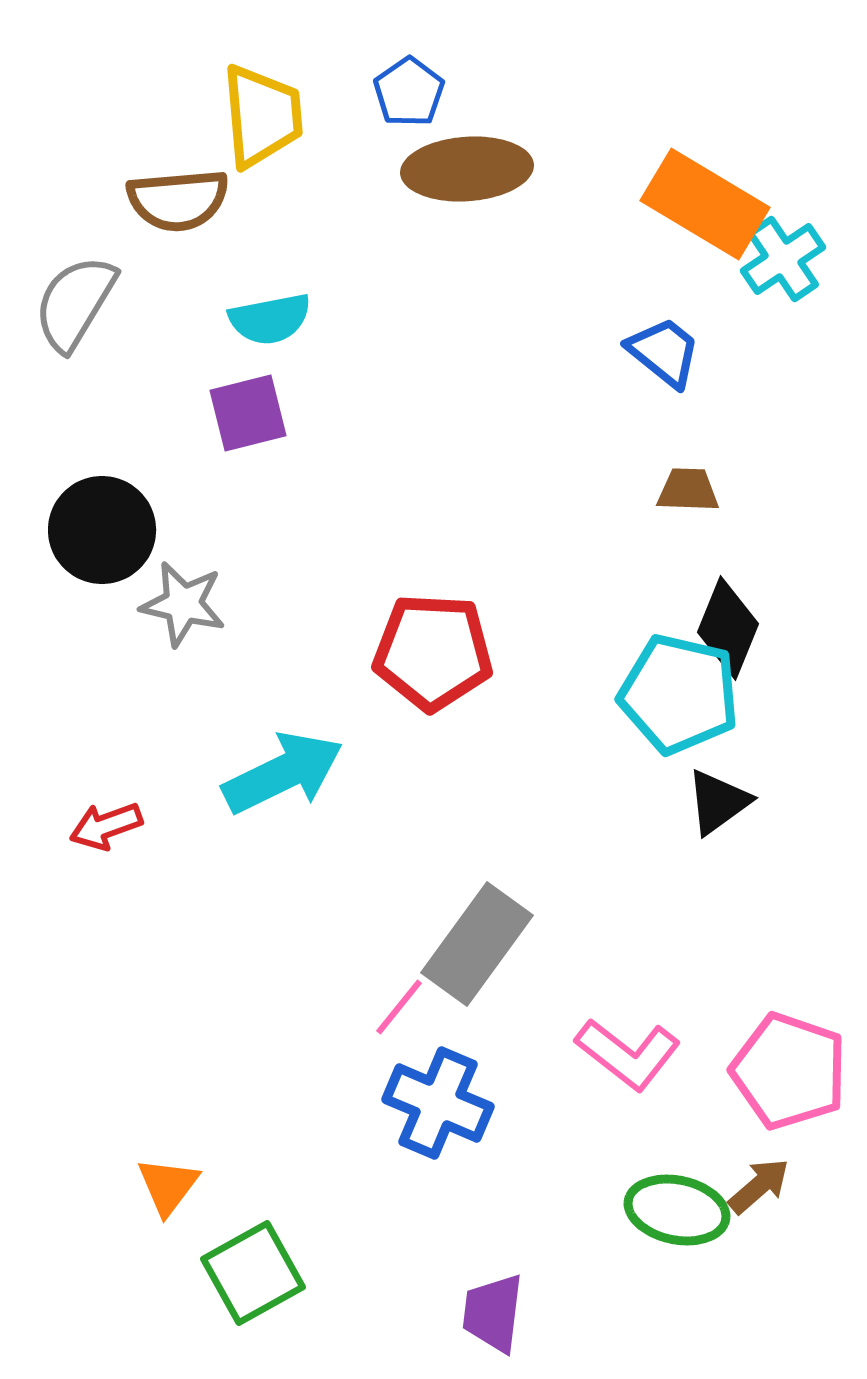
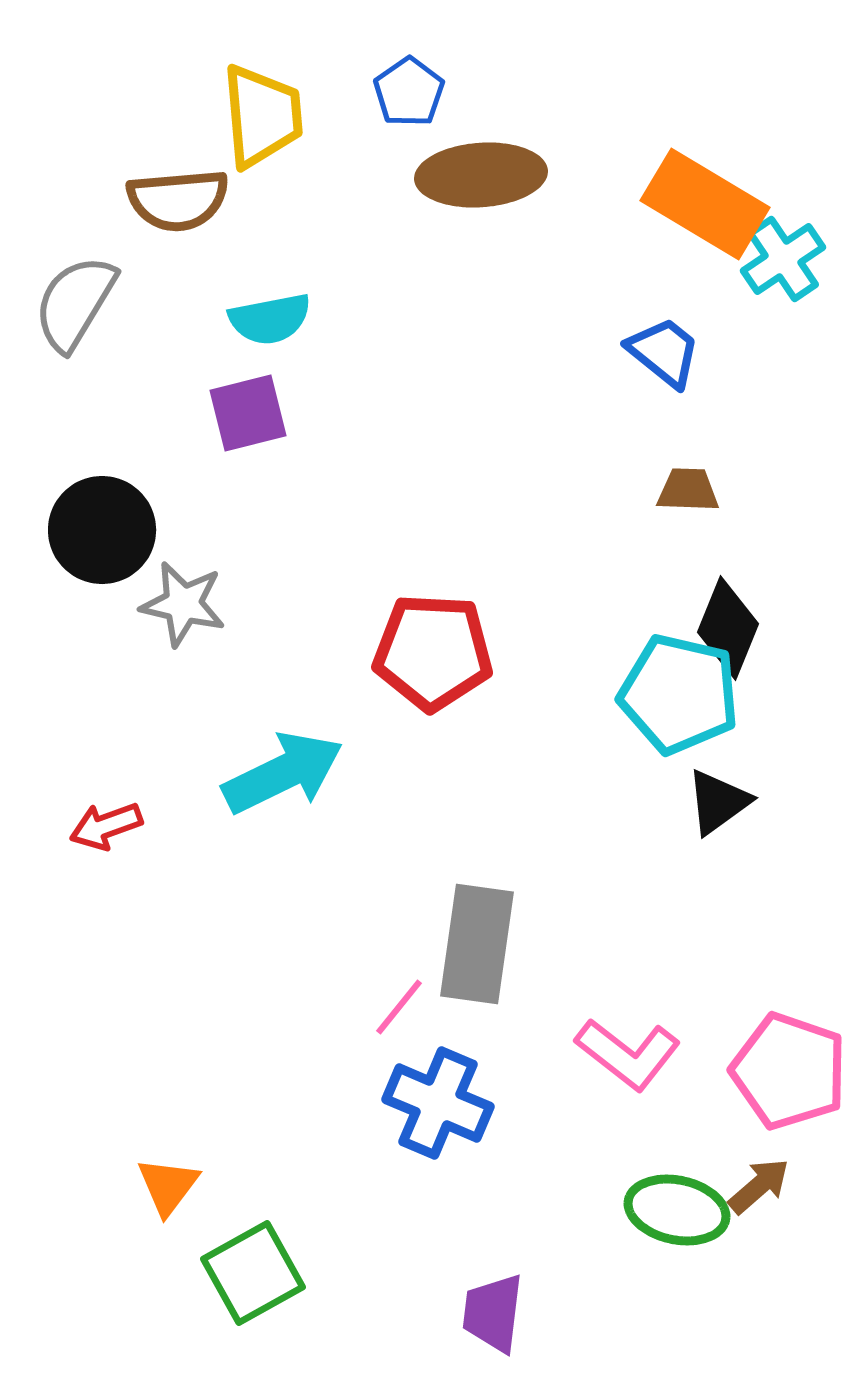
brown ellipse: moved 14 px right, 6 px down
gray rectangle: rotated 28 degrees counterclockwise
